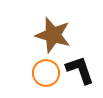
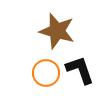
brown star: moved 4 px right, 4 px up
